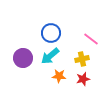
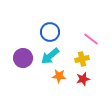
blue circle: moved 1 px left, 1 px up
